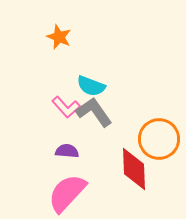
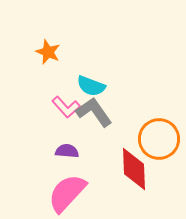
orange star: moved 11 px left, 15 px down
